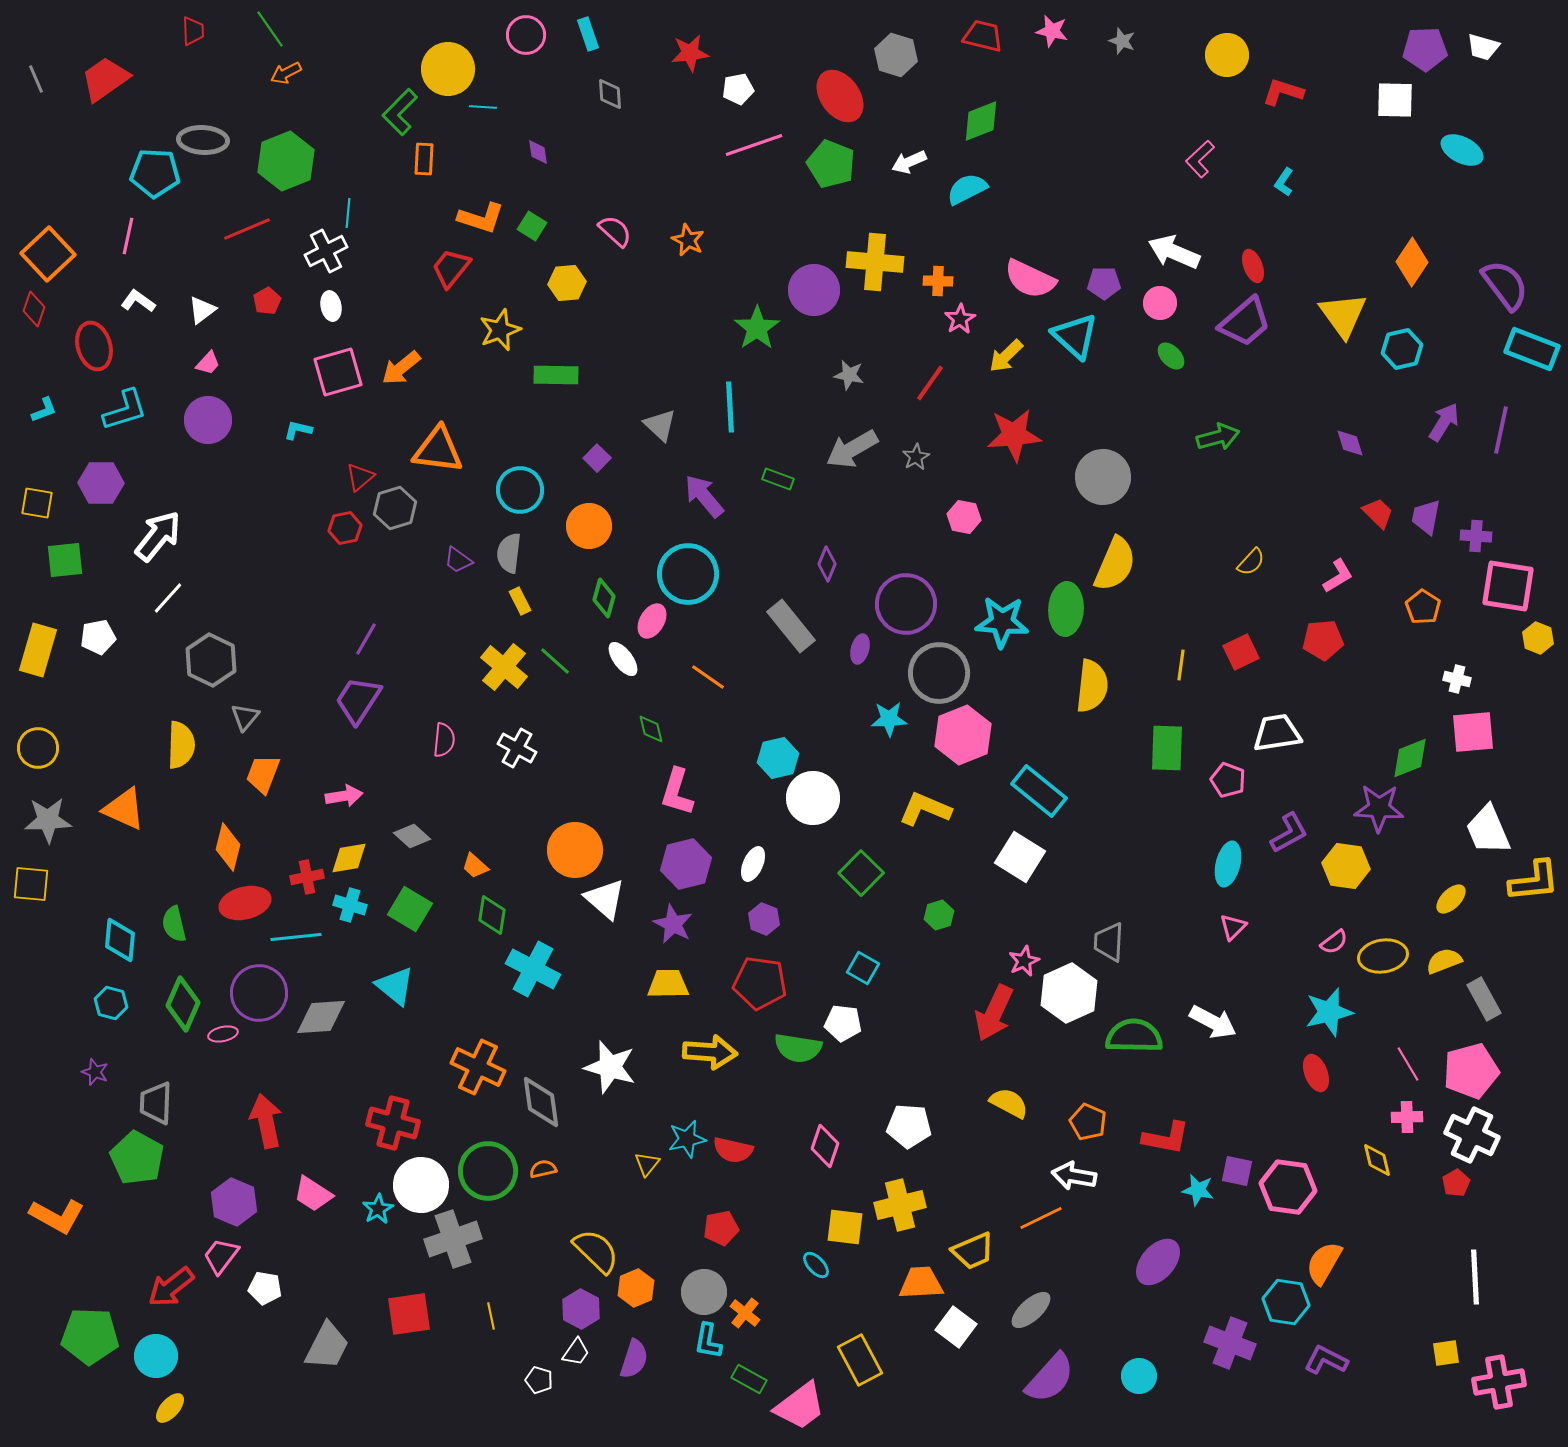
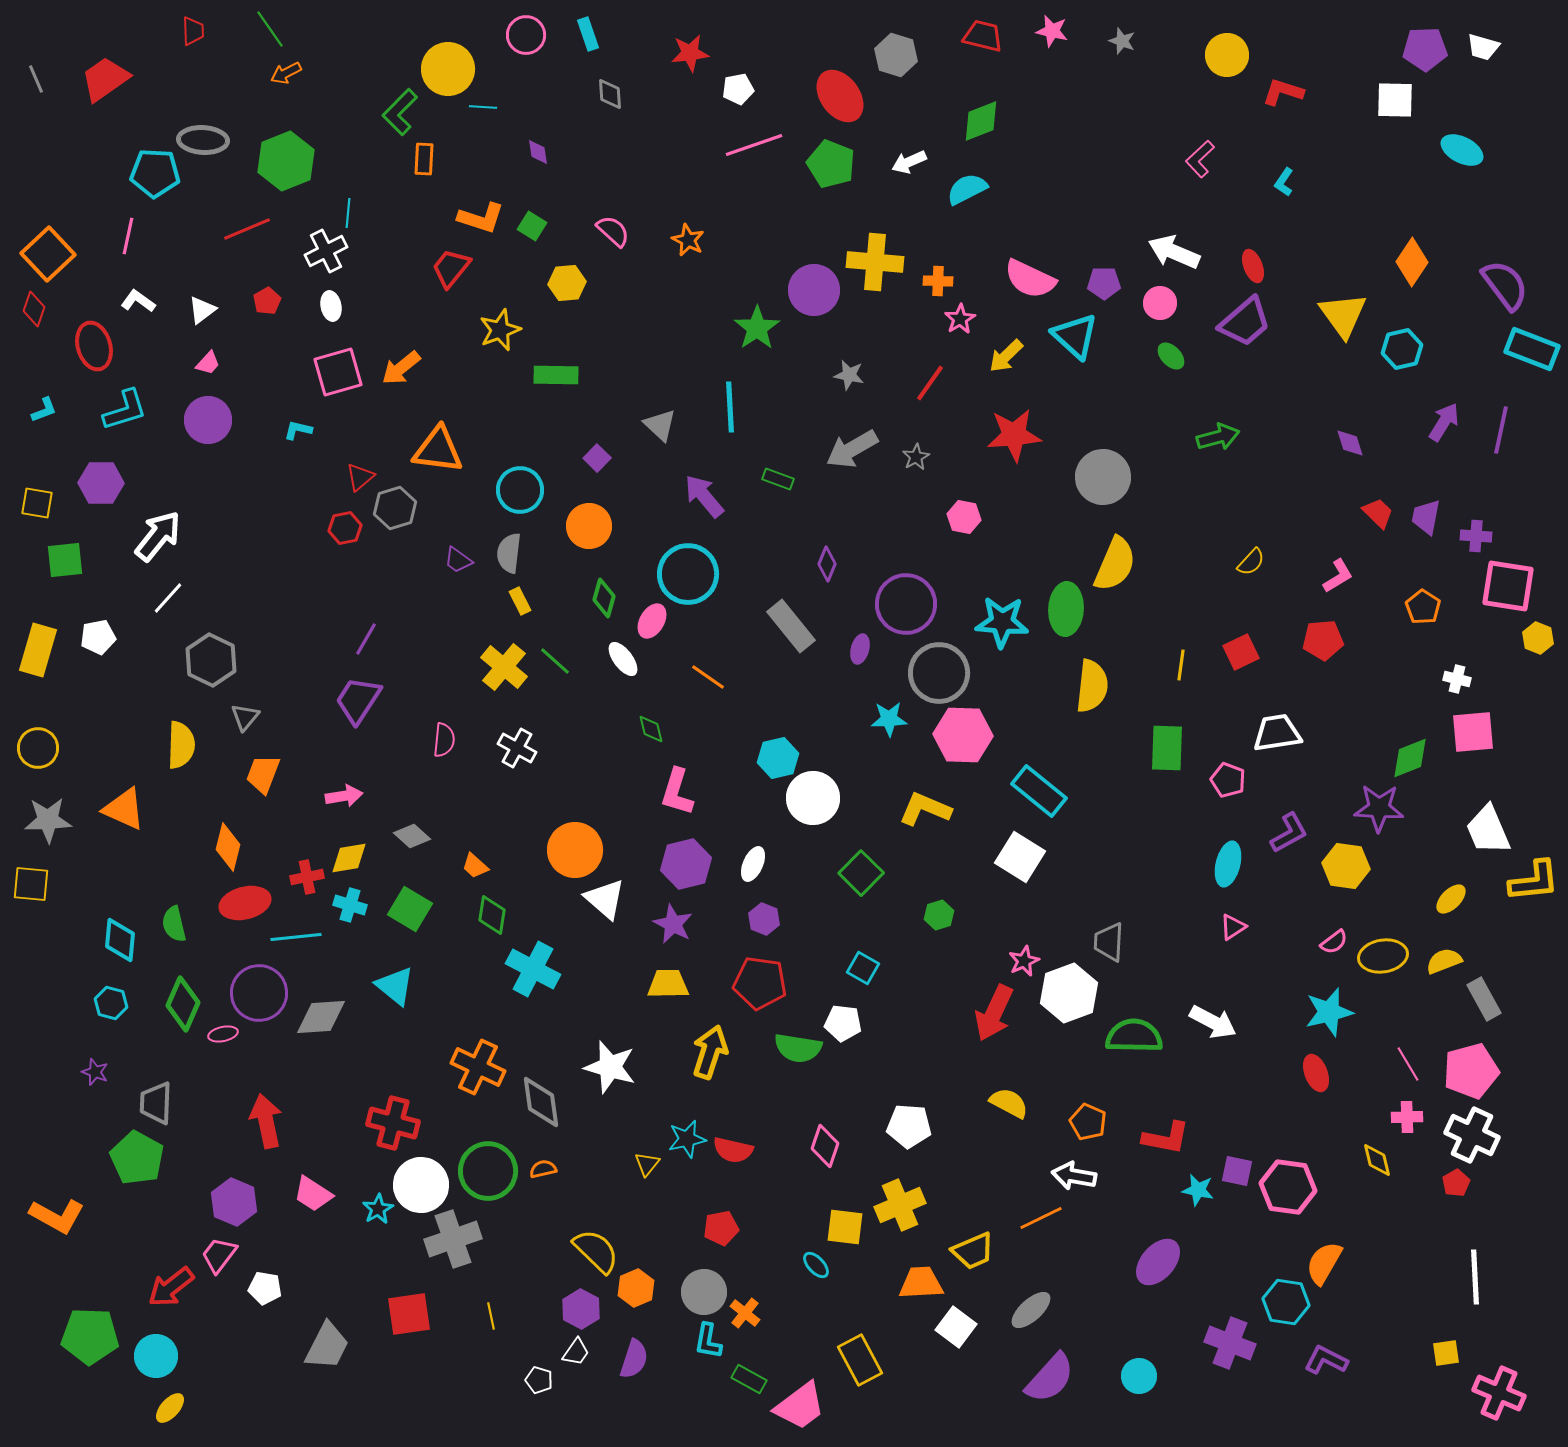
pink semicircle at (615, 231): moved 2 px left
pink hexagon at (963, 735): rotated 24 degrees clockwise
pink triangle at (1233, 927): rotated 12 degrees clockwise
white hexagon at (1069, 993): rotated 4 degrees clockwise
yellow arrow at (710, 1052): rotated 76 degrees counterclockwise
yellow cross at (900, 1205): rotated 9 degrees counterclockwise
pink trapezoid at (221, 1256): moved 2 px left, 1 px up
pink cross at (1499, 1382): moved 11 px down; rotated 33 degrees clockwise
